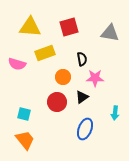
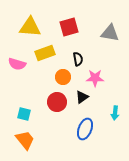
black semicircle: moved 4 px left
